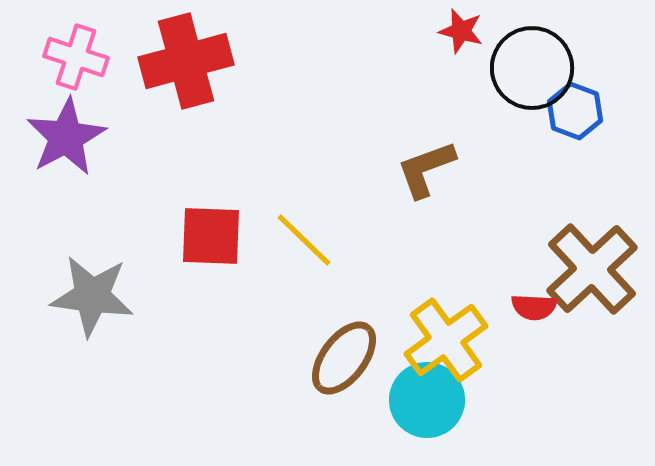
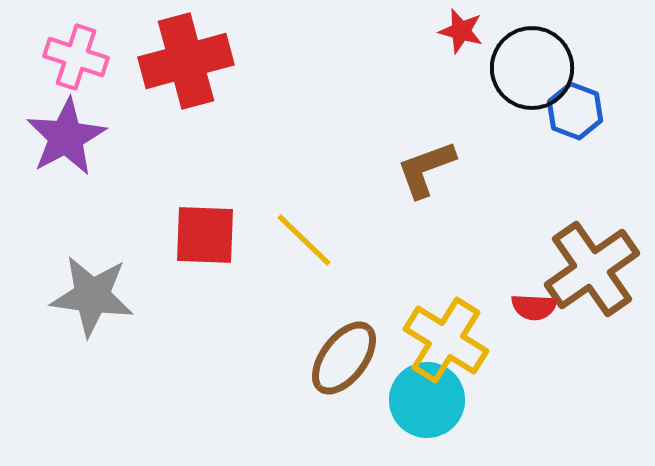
red square: moved 6 px left, 1 px up
brown cross: rotated 8 degrees clockwise
yellow cross: rotated 22 degrees counterclockwise
